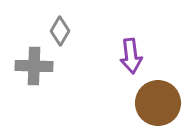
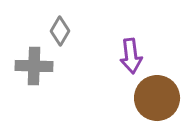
brown circle: moved 1 px left, 5 px up
